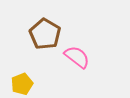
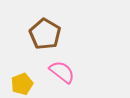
pink semicircle: moved 15 px left, 15 px down
